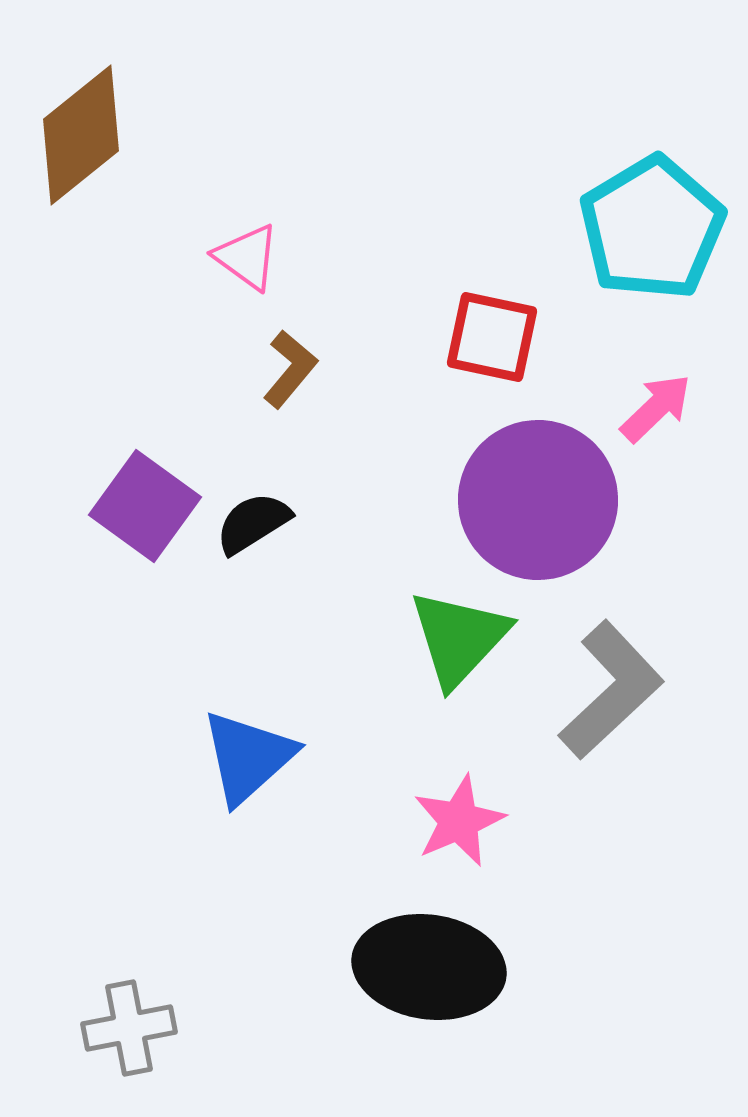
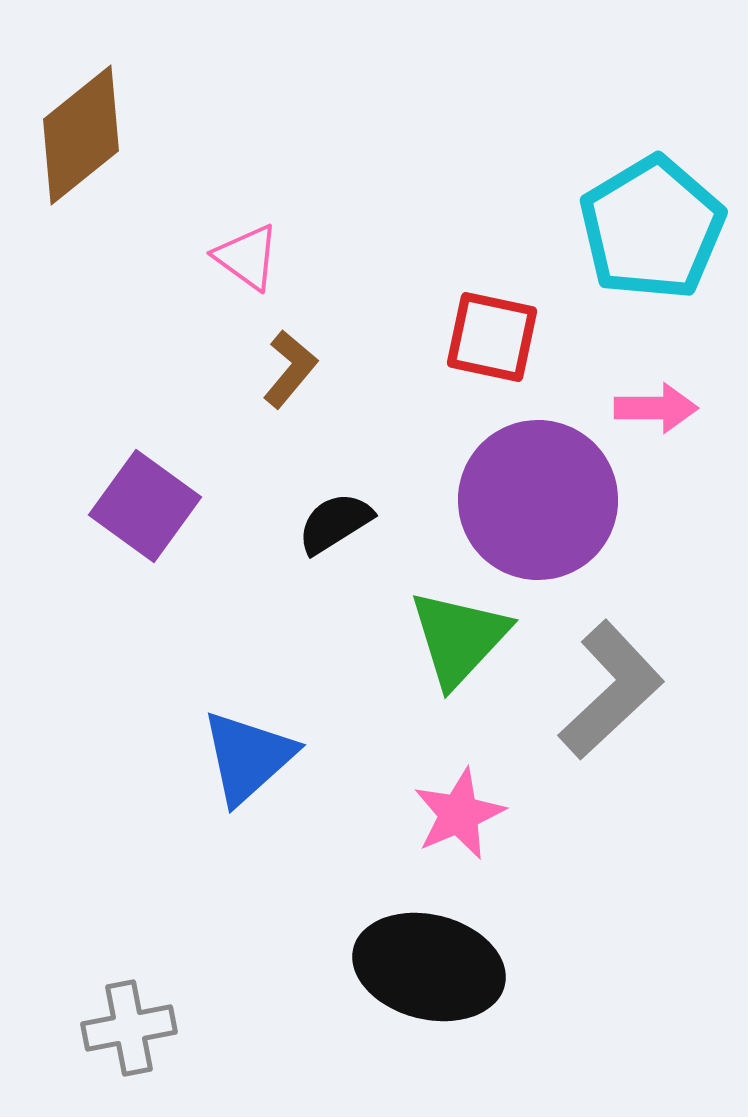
pink arrow: rotated 44 degrees clockwise
black semicircle: moved 82 px right
pink star: moved 7 px up
black ellipse: rotated 6 degrees clockwise
